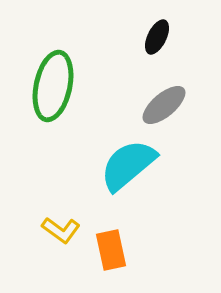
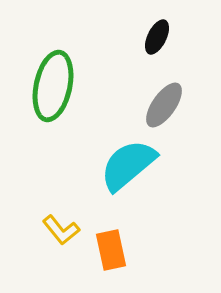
gray ellipse: rotated 15 degrees counterclockwise
yellow L-shape: rotated 15 degrees clockwise
